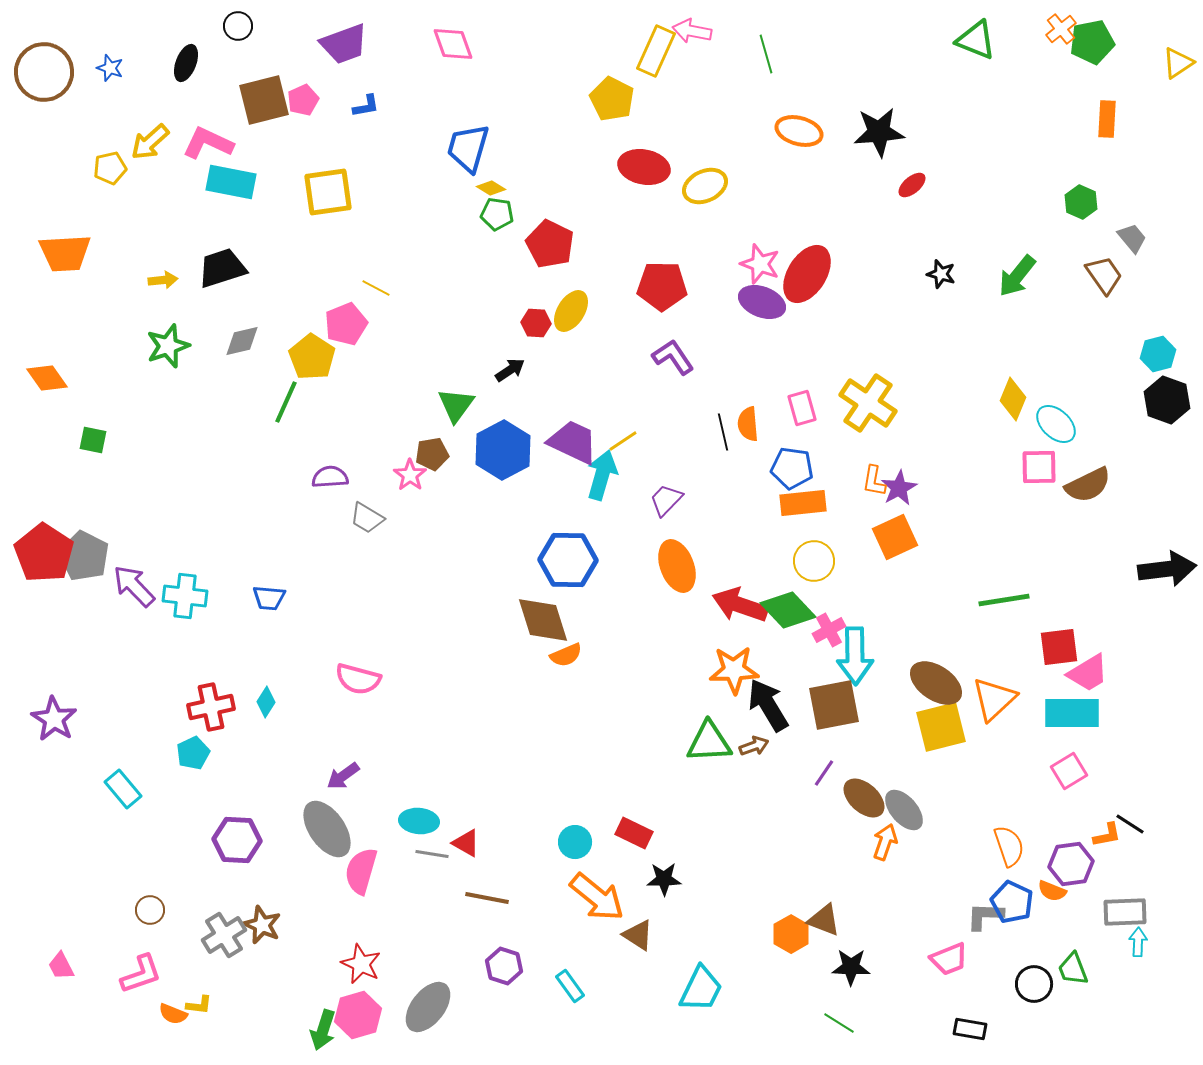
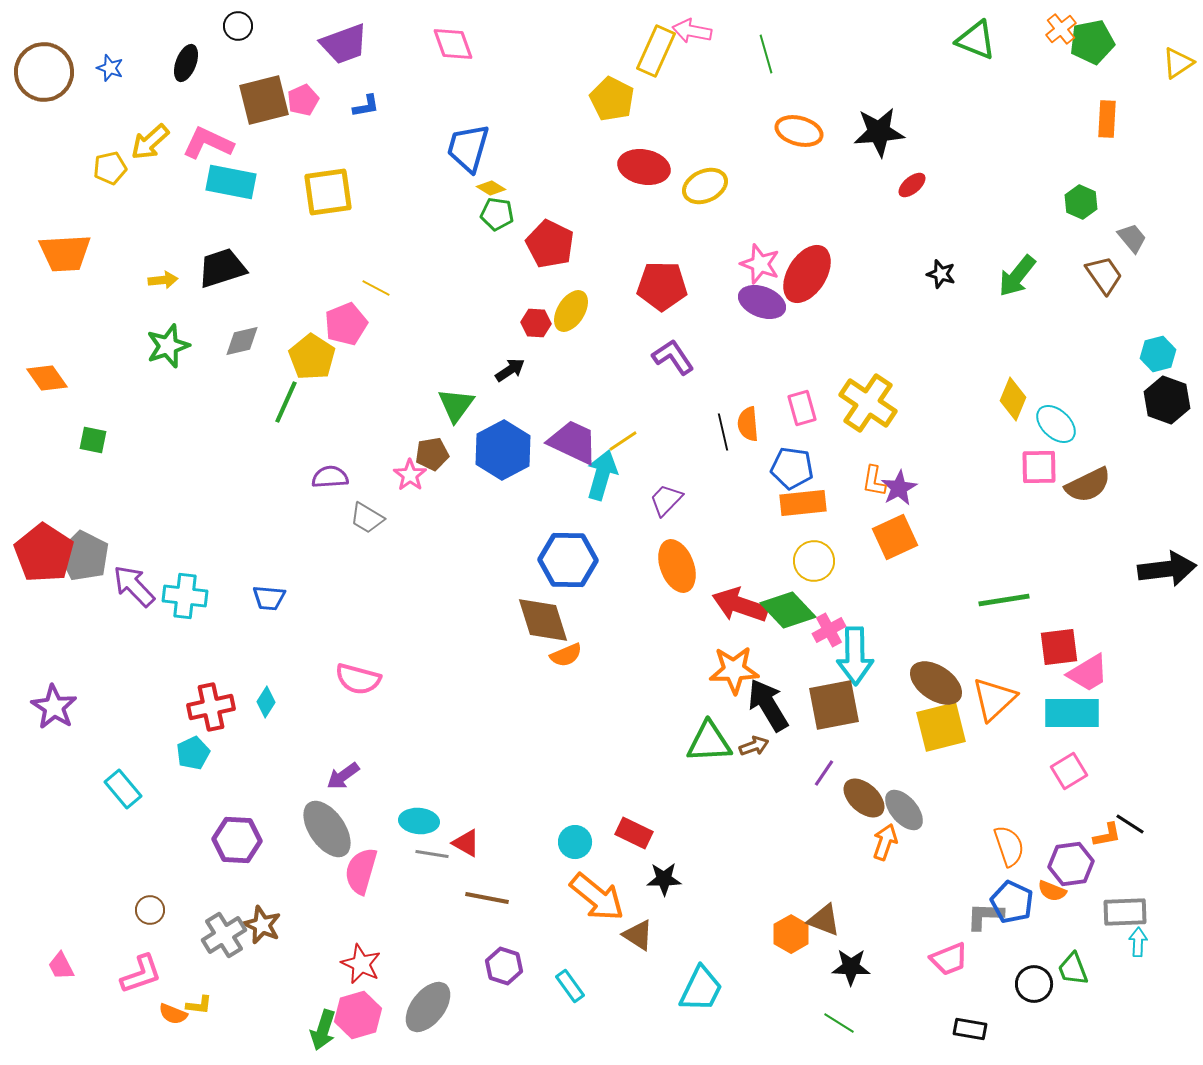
purple star at (54, 719): moved 12 px up
